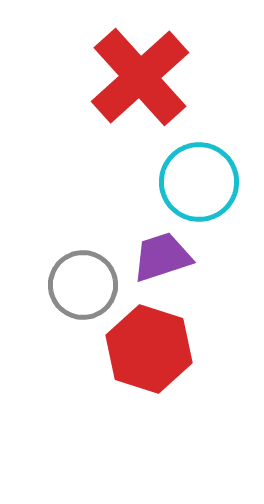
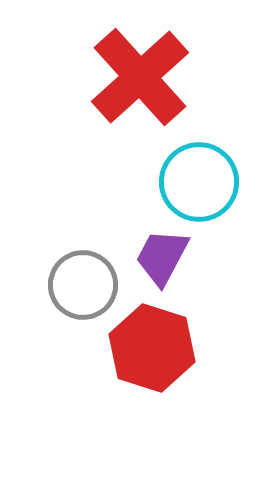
purple trapezoid: rotated 44 degrees counterclockwise
red hexagon: moved 3 px right, 1 px up
